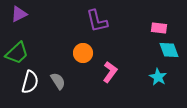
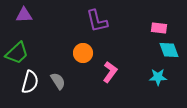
purple triangle: moved 5 px right, 1 px down; rotated 24 degrees clockwise
cyan star: rotated 30 degrees counterclockwise
